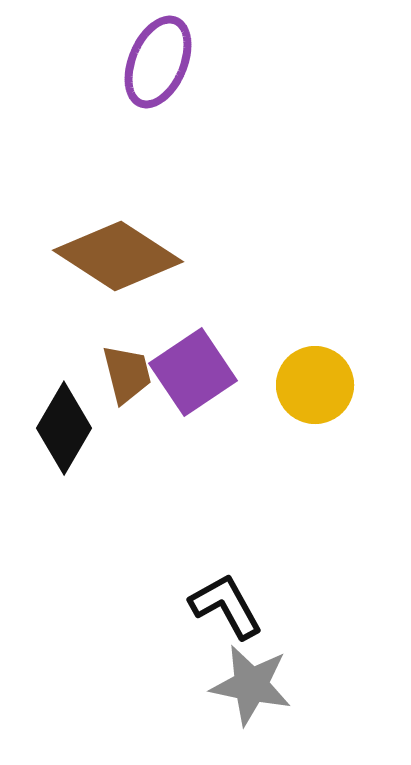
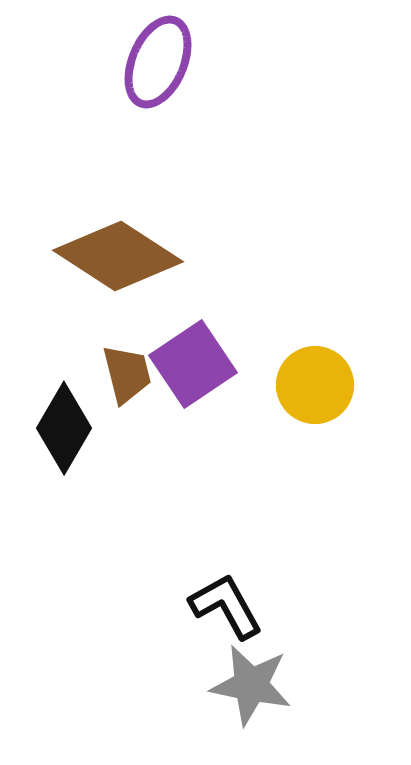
purple square: moved 8 px up
